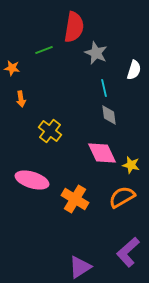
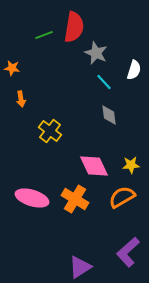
green line: moved 15 px up
cyan line: moved 6 px up; rotated 30 degrees counterclockwise
pink diamond: moved 8 px left, 13 px down
yellow star: rotated 18 degrees counterclockwise
pink ellipse: moved 18 px down
